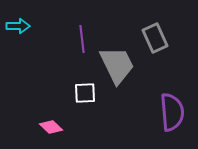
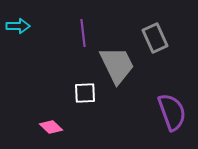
purple line: moved 1 px right, 6 px up
purple semicircle: rotated 15 degrees counterclockwise
